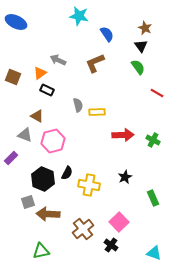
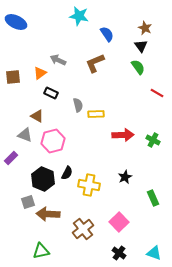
brown square: rotated 28 degrees counterclockwise
black rectangle: moved 4 px right, 3 px down
yellow rectangle: moved 1 px left, 2 px down
black cross: moved 8 px right, 8 px down
